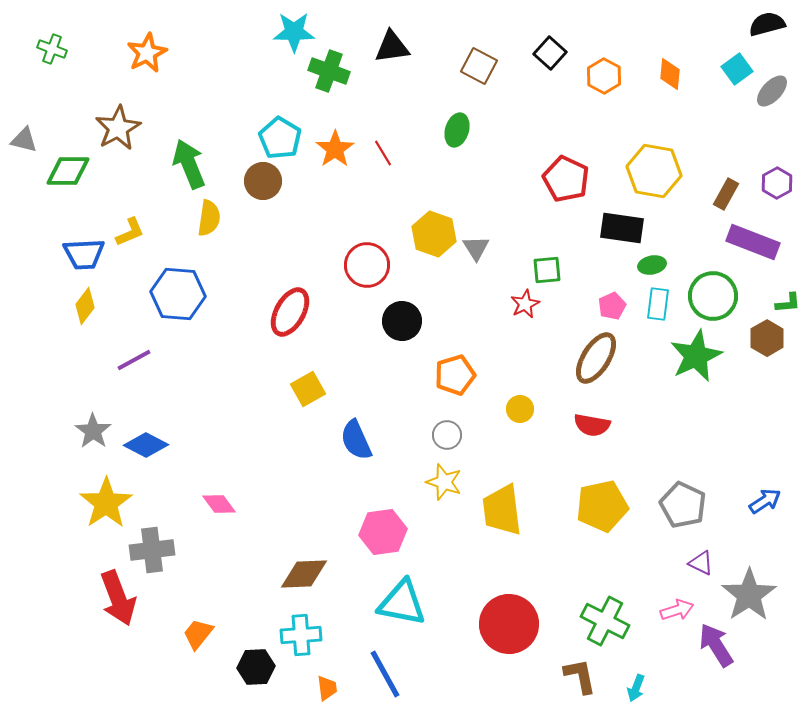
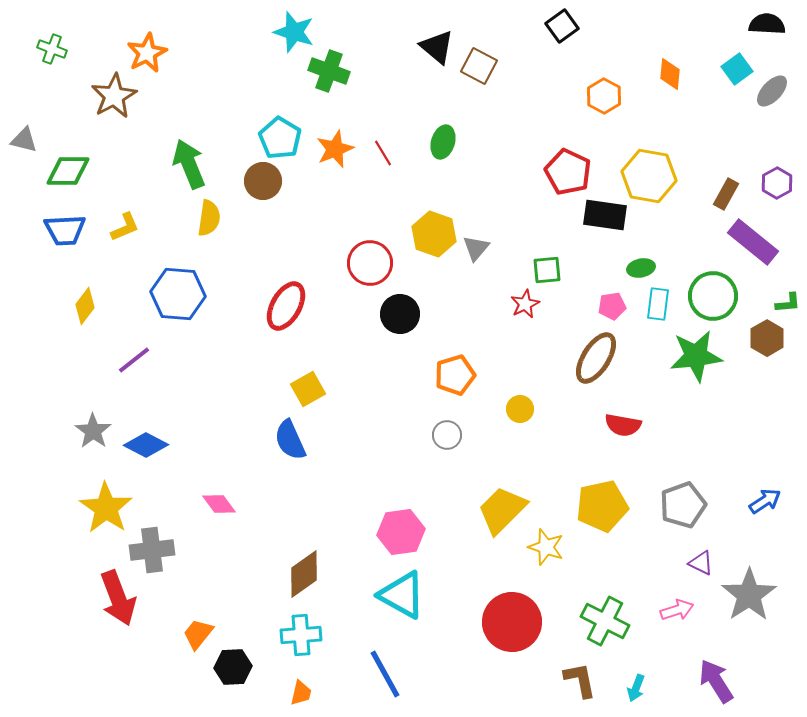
black semicircle at (767, 24): rotated 18 degrees clockwise
cyan star at (294, 32): rotated 18 degrees clockwise
black triangle at (392, 47): moved 45 px right; rotated 48 degrees clockwise
black square at (550, 53): moved 12 px right, 27 px up; rotated 12 degrees clockwise
orange hexagon at (604, 76): moved 20 px down
brown star at (118, 128): moved 4 px left, 32 px up
green ellipse at (457, 130): moved 14 px left, 12 px down
orange star at (335, 149): rotated 12 degrees clockwise
yellow hexagon at (654, 171): moved 5 px left, 5 px down
red pentagon at (566, 179): moved 2 px right, 7 px up
black rectangle at (622, 228): moved 17 px left, 13 px up
yellow L-shape at (130, 232): moved 5 px left, 5 px up
purple rectangle at (753, 242): rotated 18 degrees clockwise
gray triangle at (476, 248): rotated 12 degrees clockwise
blue trapezoid at (84, 254): moved 19 px left, 24 px up
red circle at (367, 265): moved 3 px right, 2 px up
green ellipse at (652, 265): moved 11 px left, 3 px down
pink pentagon at (612, 306): rotated 16 degrees clockwise
red ellipse at (290, 312): moved 4 px left, 6 px up
black circle at (402, 321): moved 2 px left, 7 px up
green star at (696, 356): rotated 18 degrees clockwise
purple line at (134, 360): rotated 9 degrees counterclockwise
red semicircle at (592, 425): moved 31 px right
blue semicircle at (356, 440): moved 66 px left
yellow star at (444, 482): moved 102 px right, 65 px down
yellow star at (106, 503): moved 5 px down; rotated 4 degrees counterclockwise
gray pentagon at (683, 505): rotated 27 degrees clockwise
yellow trapezoid at (502, 510): rotated 52 degrees clockwise
pink hexagon at (383, 532): moved 18 px right
brown diamond at (304, 574): rotated 33 degrees counterclockwise
cyan triangle at (402, 603): moved 8 px up; rotated 18 degrees clockwise
red circle at (509, 624): moved 3 px right, 2 px up
purple arrow at (716, 645): moved 36 px down
black hexagon at (256, 667): moved 23 px left
brown L-shape at (580, 676): moved 4 px down
orange trapezoid at (327, 688): moved 26 px left, 5 px down; rotated 20 degrees clockwise
